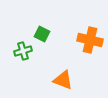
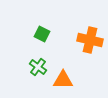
green cross: moved 15 px right, 16 px down; rotated 36 degrees counterclockwise
orange triangle: rotated 20 degrees counterclockwise
